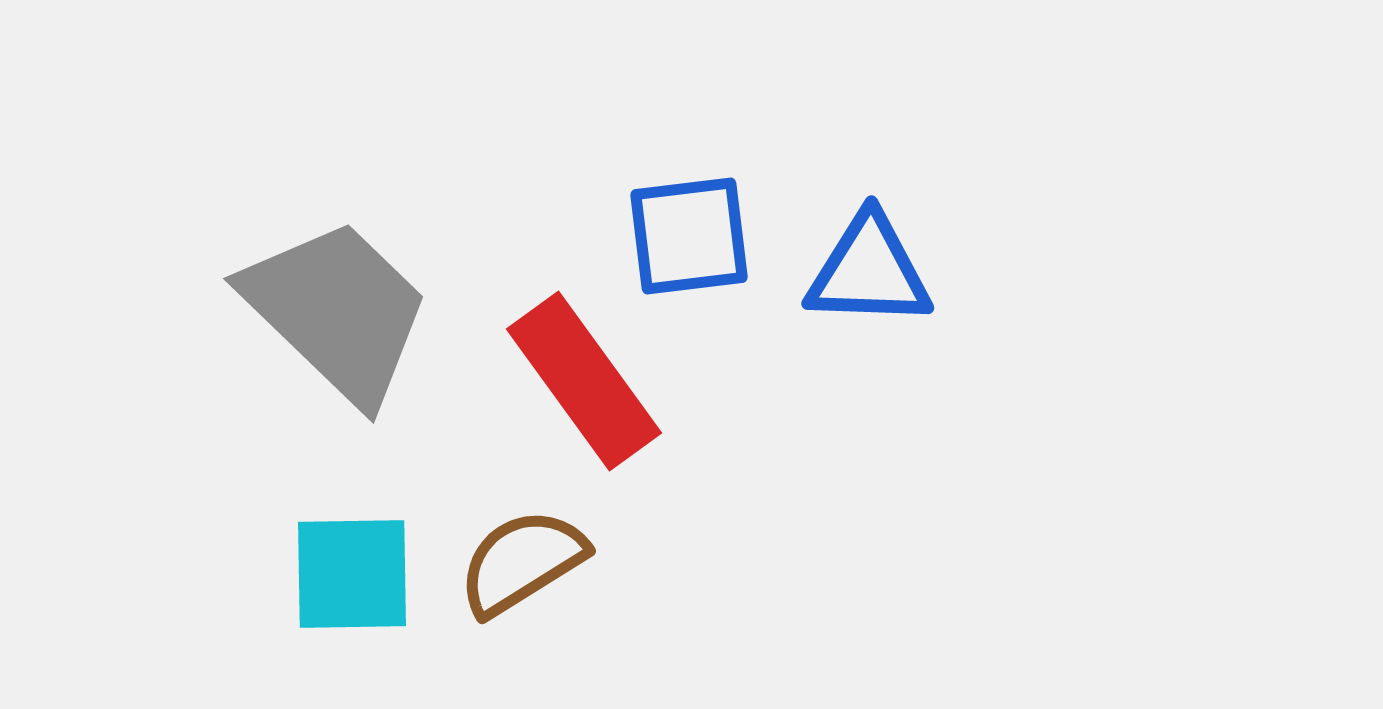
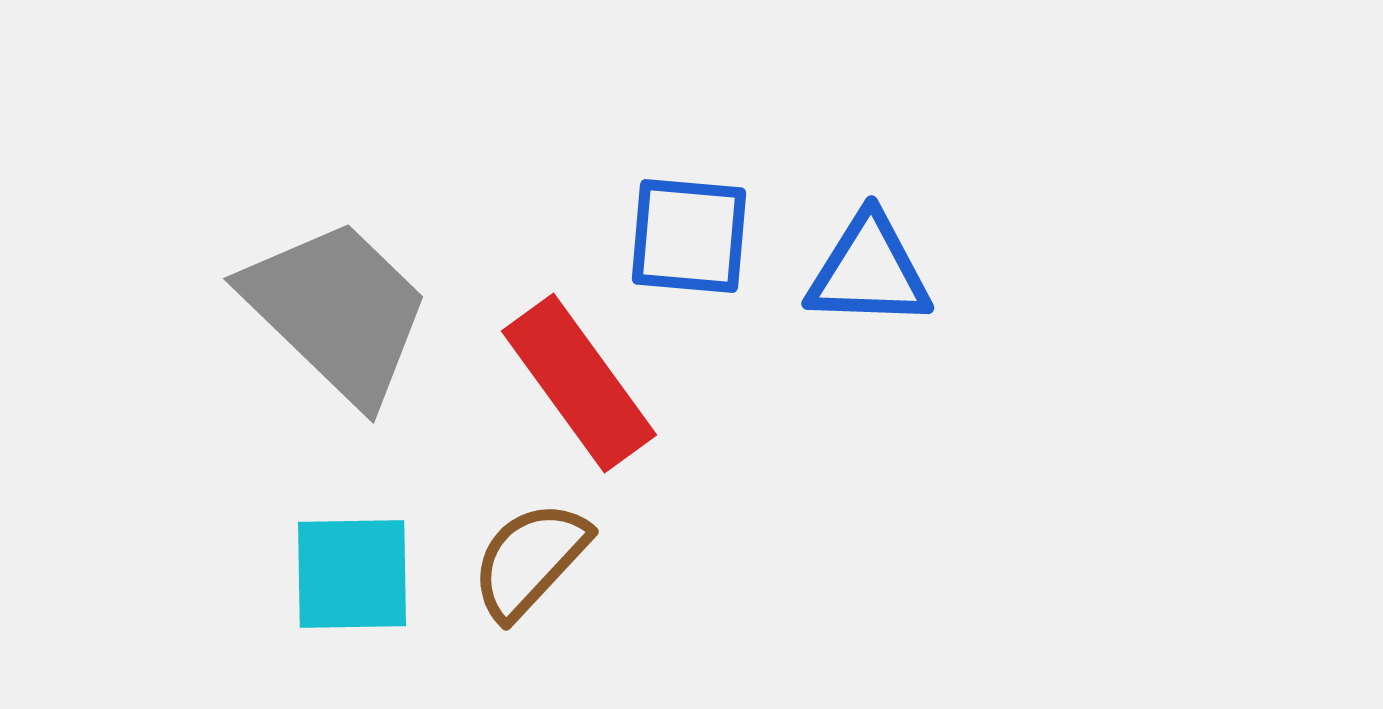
blue square: rotated 12 degrees clockwise
red rectangle: moved 5 px left, 2 px down
brown semicircle: moved 8 px right, 2 px up; rotated 15 degrees counterclockwise
